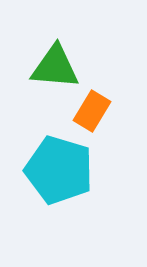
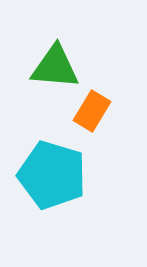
cyan pentagon: moved 7 px left, 5 px down
